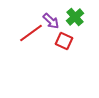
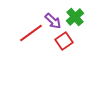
purple arrow: moved 2 px right
red square: rotated 30 degrees clockwise
